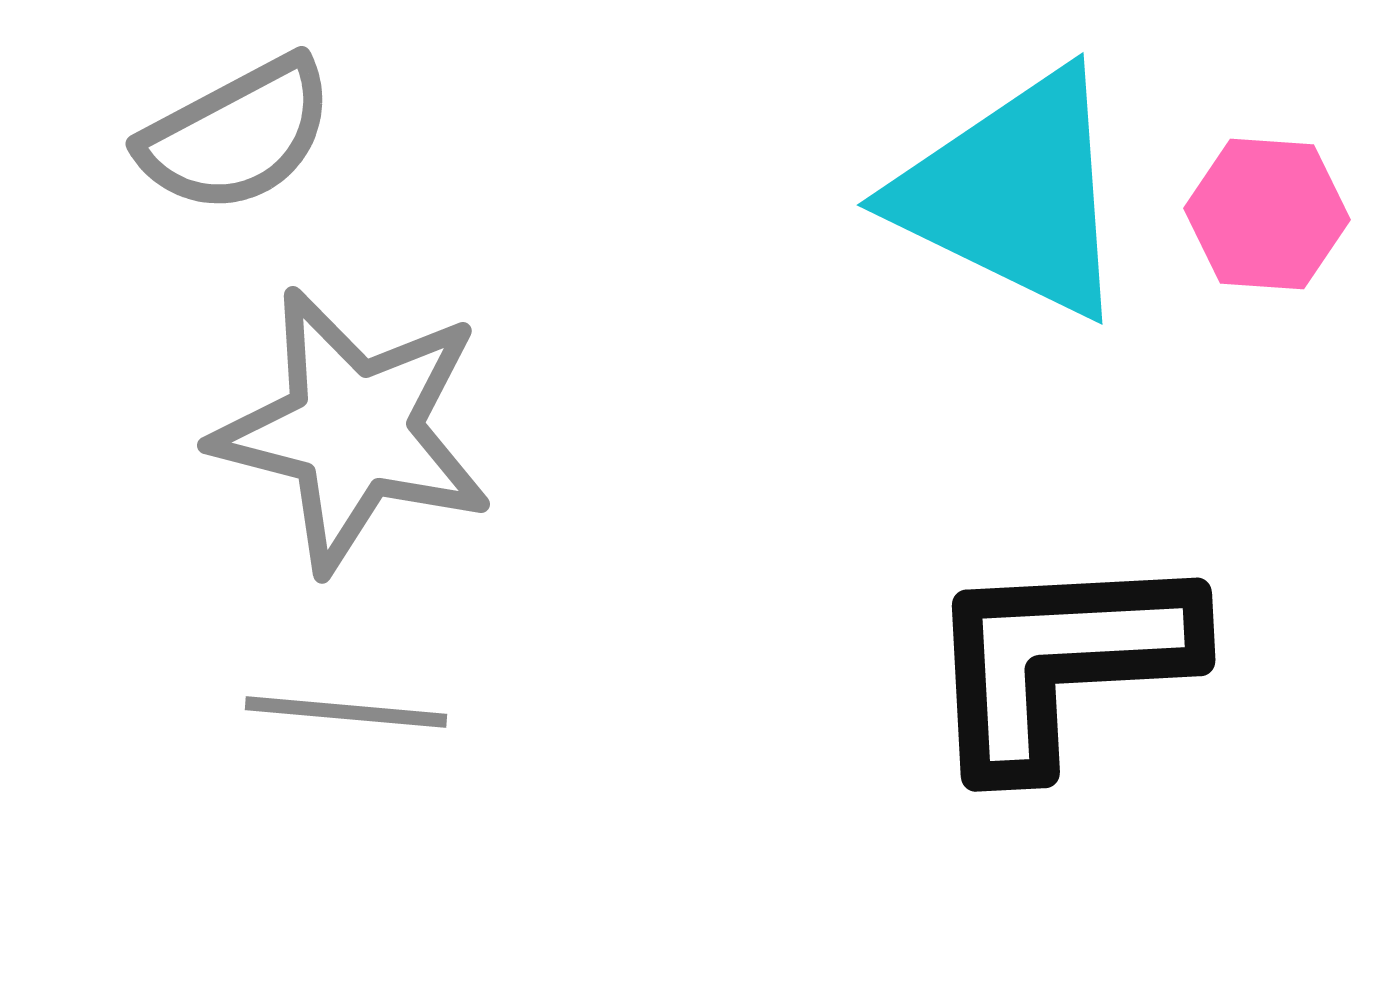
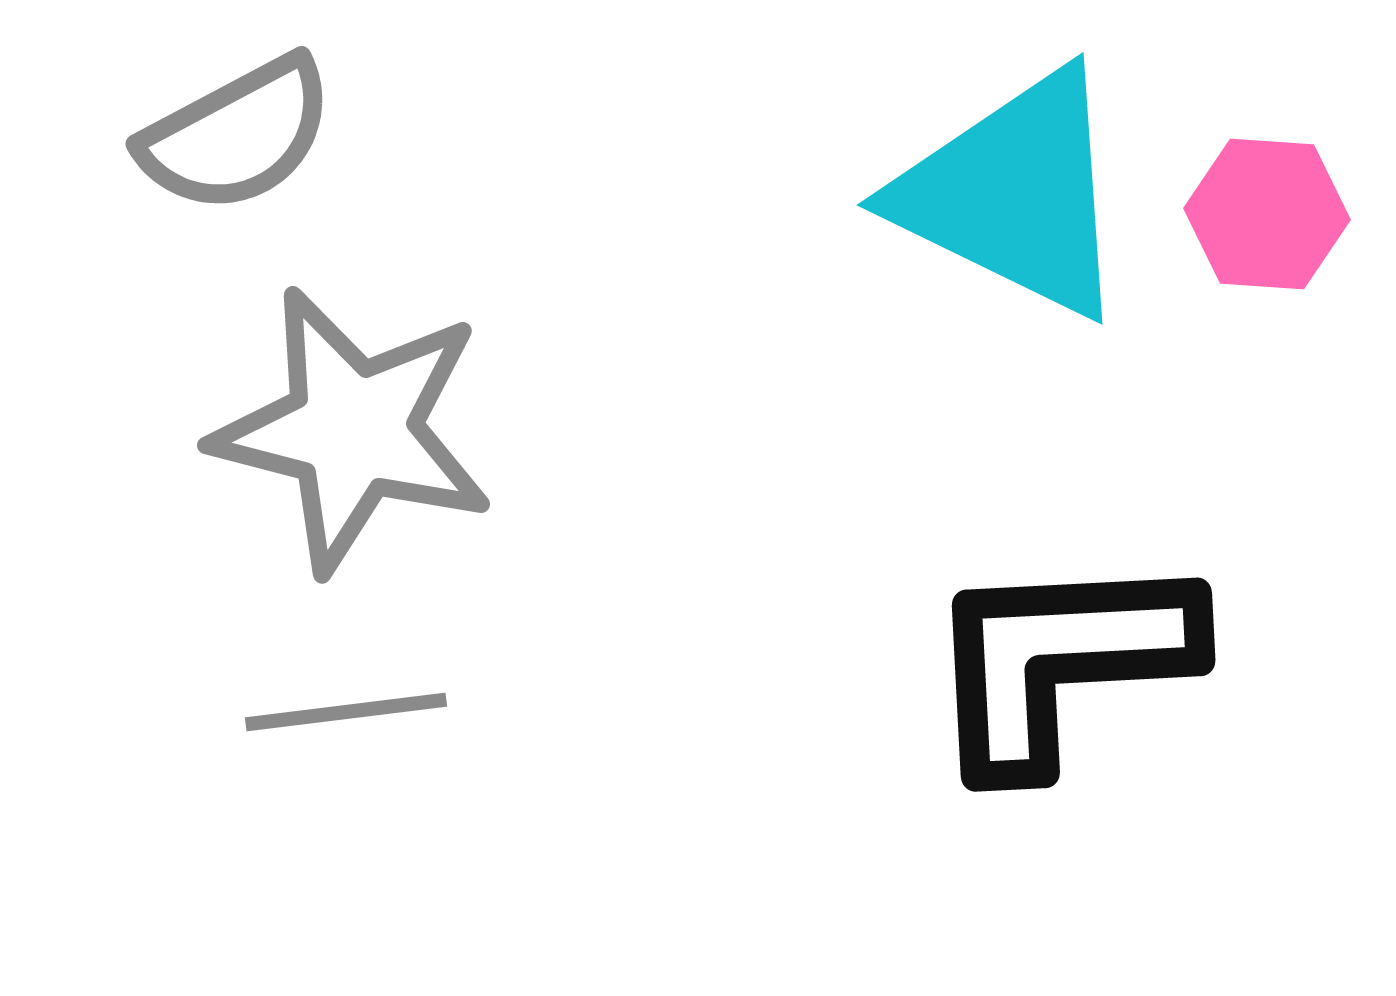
gray line: rotated 12 degrees counterclockwise
